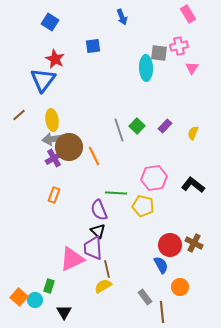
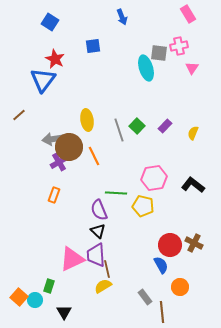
cyan ellipse at (146, 68): rotated 15 degrees counterclockwise
yellow ellipse at (52, 120): moved 35 px right
purple cross at (54, 158): moved 5 px right, 4 px down
purple trapezoid at (93, 248): moved 3 px right, 7 px down
